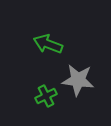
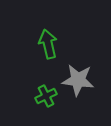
green arrow: rotated 56 degrees clockwise
